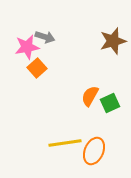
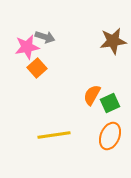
brown star: rotated 8 degrees clockwise
orange semicircle: moved 2 px right, 1 px up
yellow line: moved 11 px left, 8 px up
orange ellipse: moved 16 px right, 15 px up
